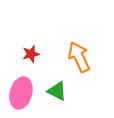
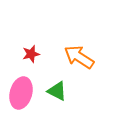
orange arrow: rotated 32 degrees counterclockwise
